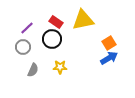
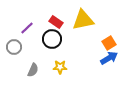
gray circle: moved 9 px left
